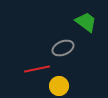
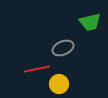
green trapezoid: moved 4 px right; rotated 130 degrees clockwise
yellow circle: moved 2 px up
